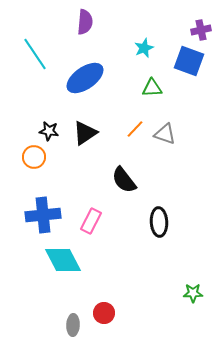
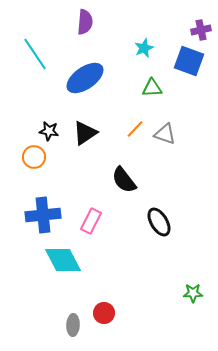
black ellipse: rotated 28 degrees counterclockwise
